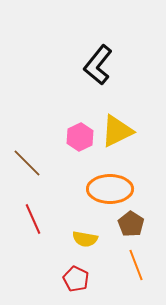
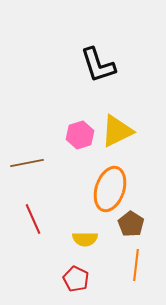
black L-shape: rotated 57 degrees counterclockwise
pink hexagon: moved 2 px up; rotated 8 degrees clockwise
brown line: rotated 56 degrees counterclockwise
orange ellipse: rotated 72 degrees counterclockwise
yellow semicircle: rotated 10 degrees counterclockwise
orange line: rotated 28 degrees clockwise
